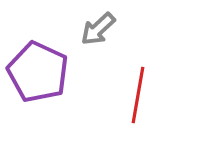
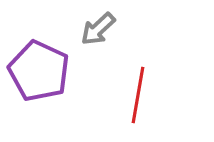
purple pentagon: moved 1 px right, 1 px up
